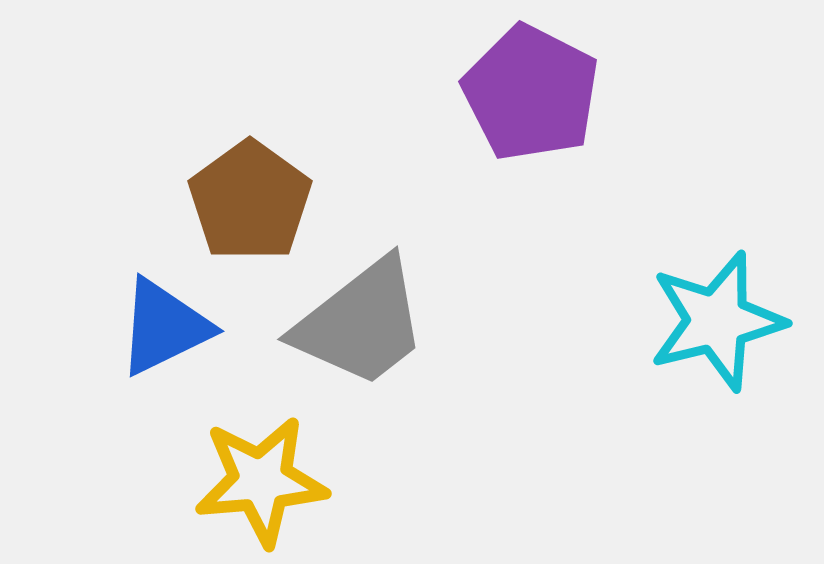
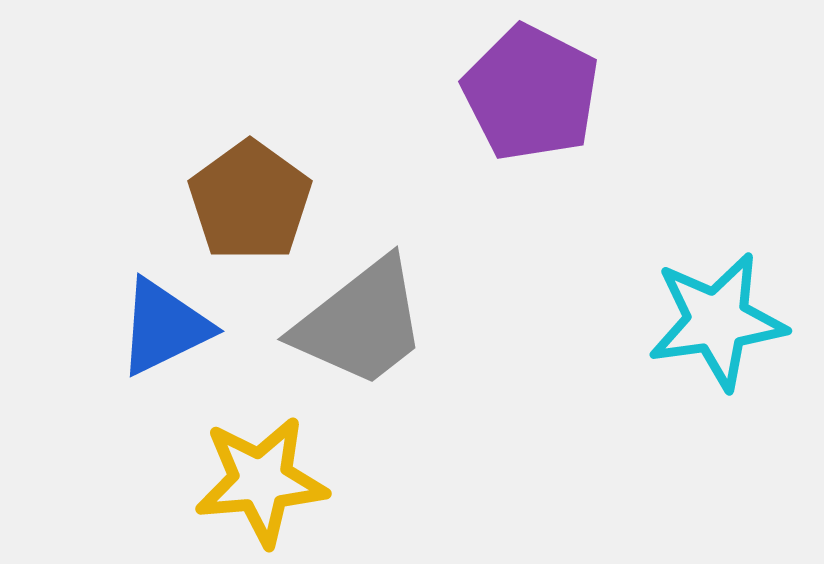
cyan star: rotated 6 degrees clockwise
